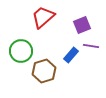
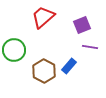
purple line: moved 1 px left, 1 px down
green circle: moved 7 px left, 1 px up
blue rectangle: moved 2 px left, 11 px down
brown hexagon: rotated 15 degrees counterclockwise
